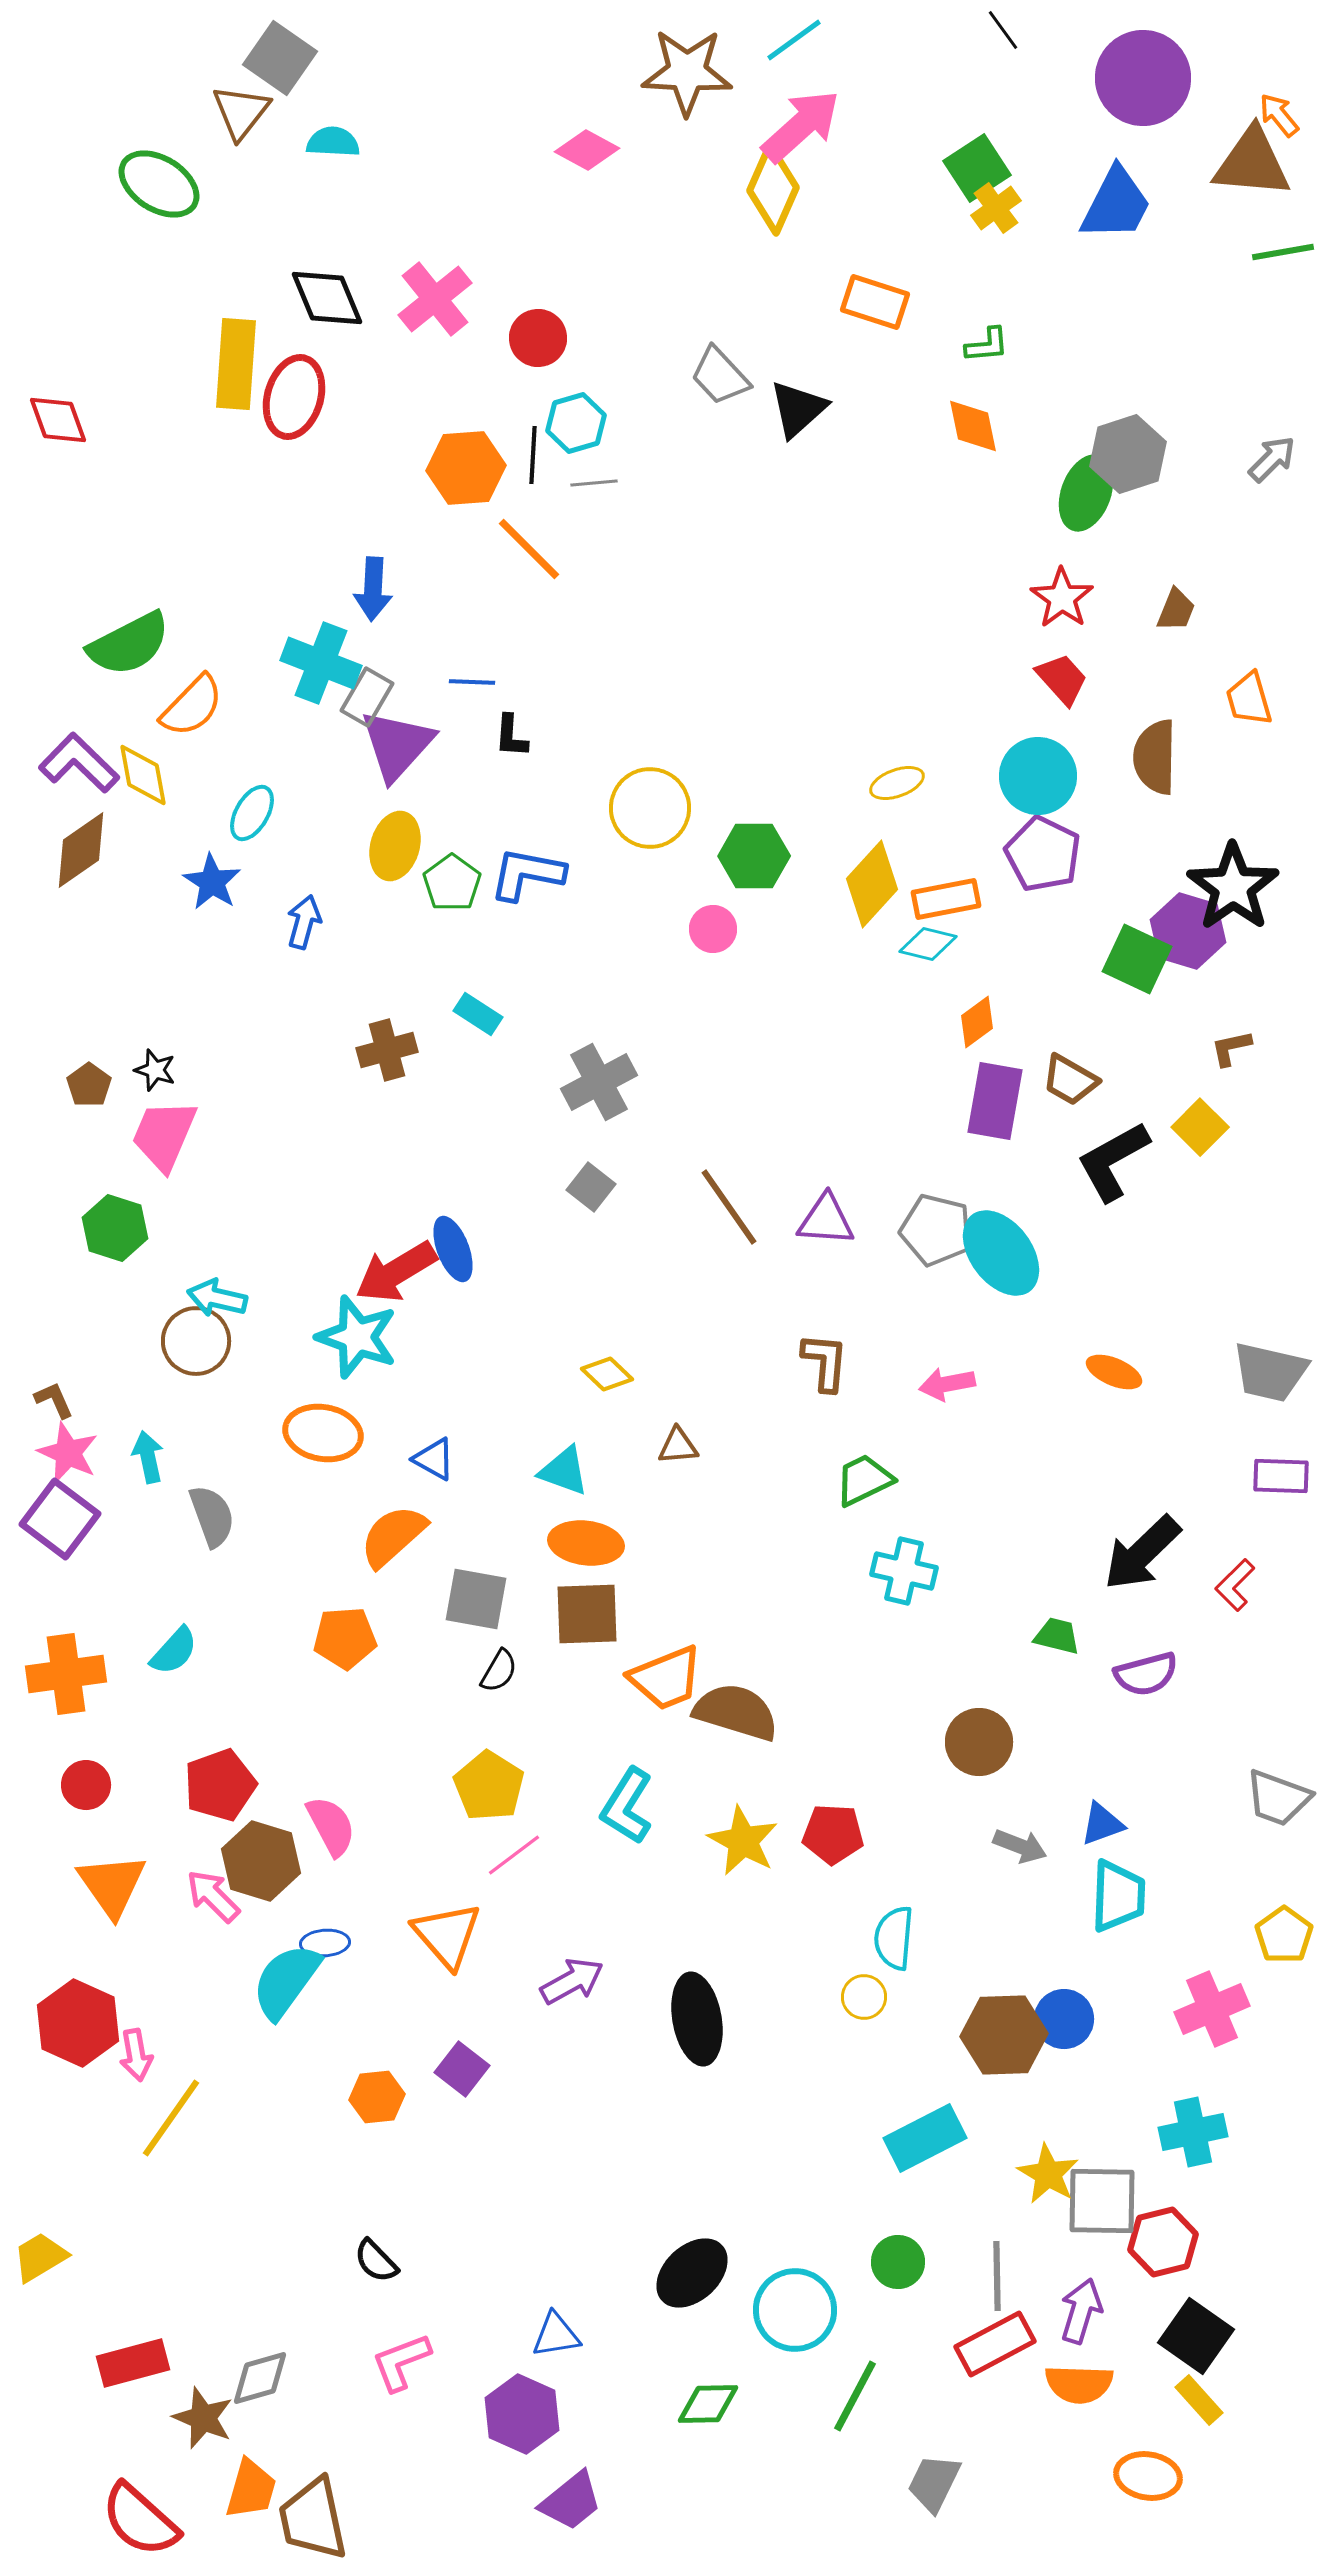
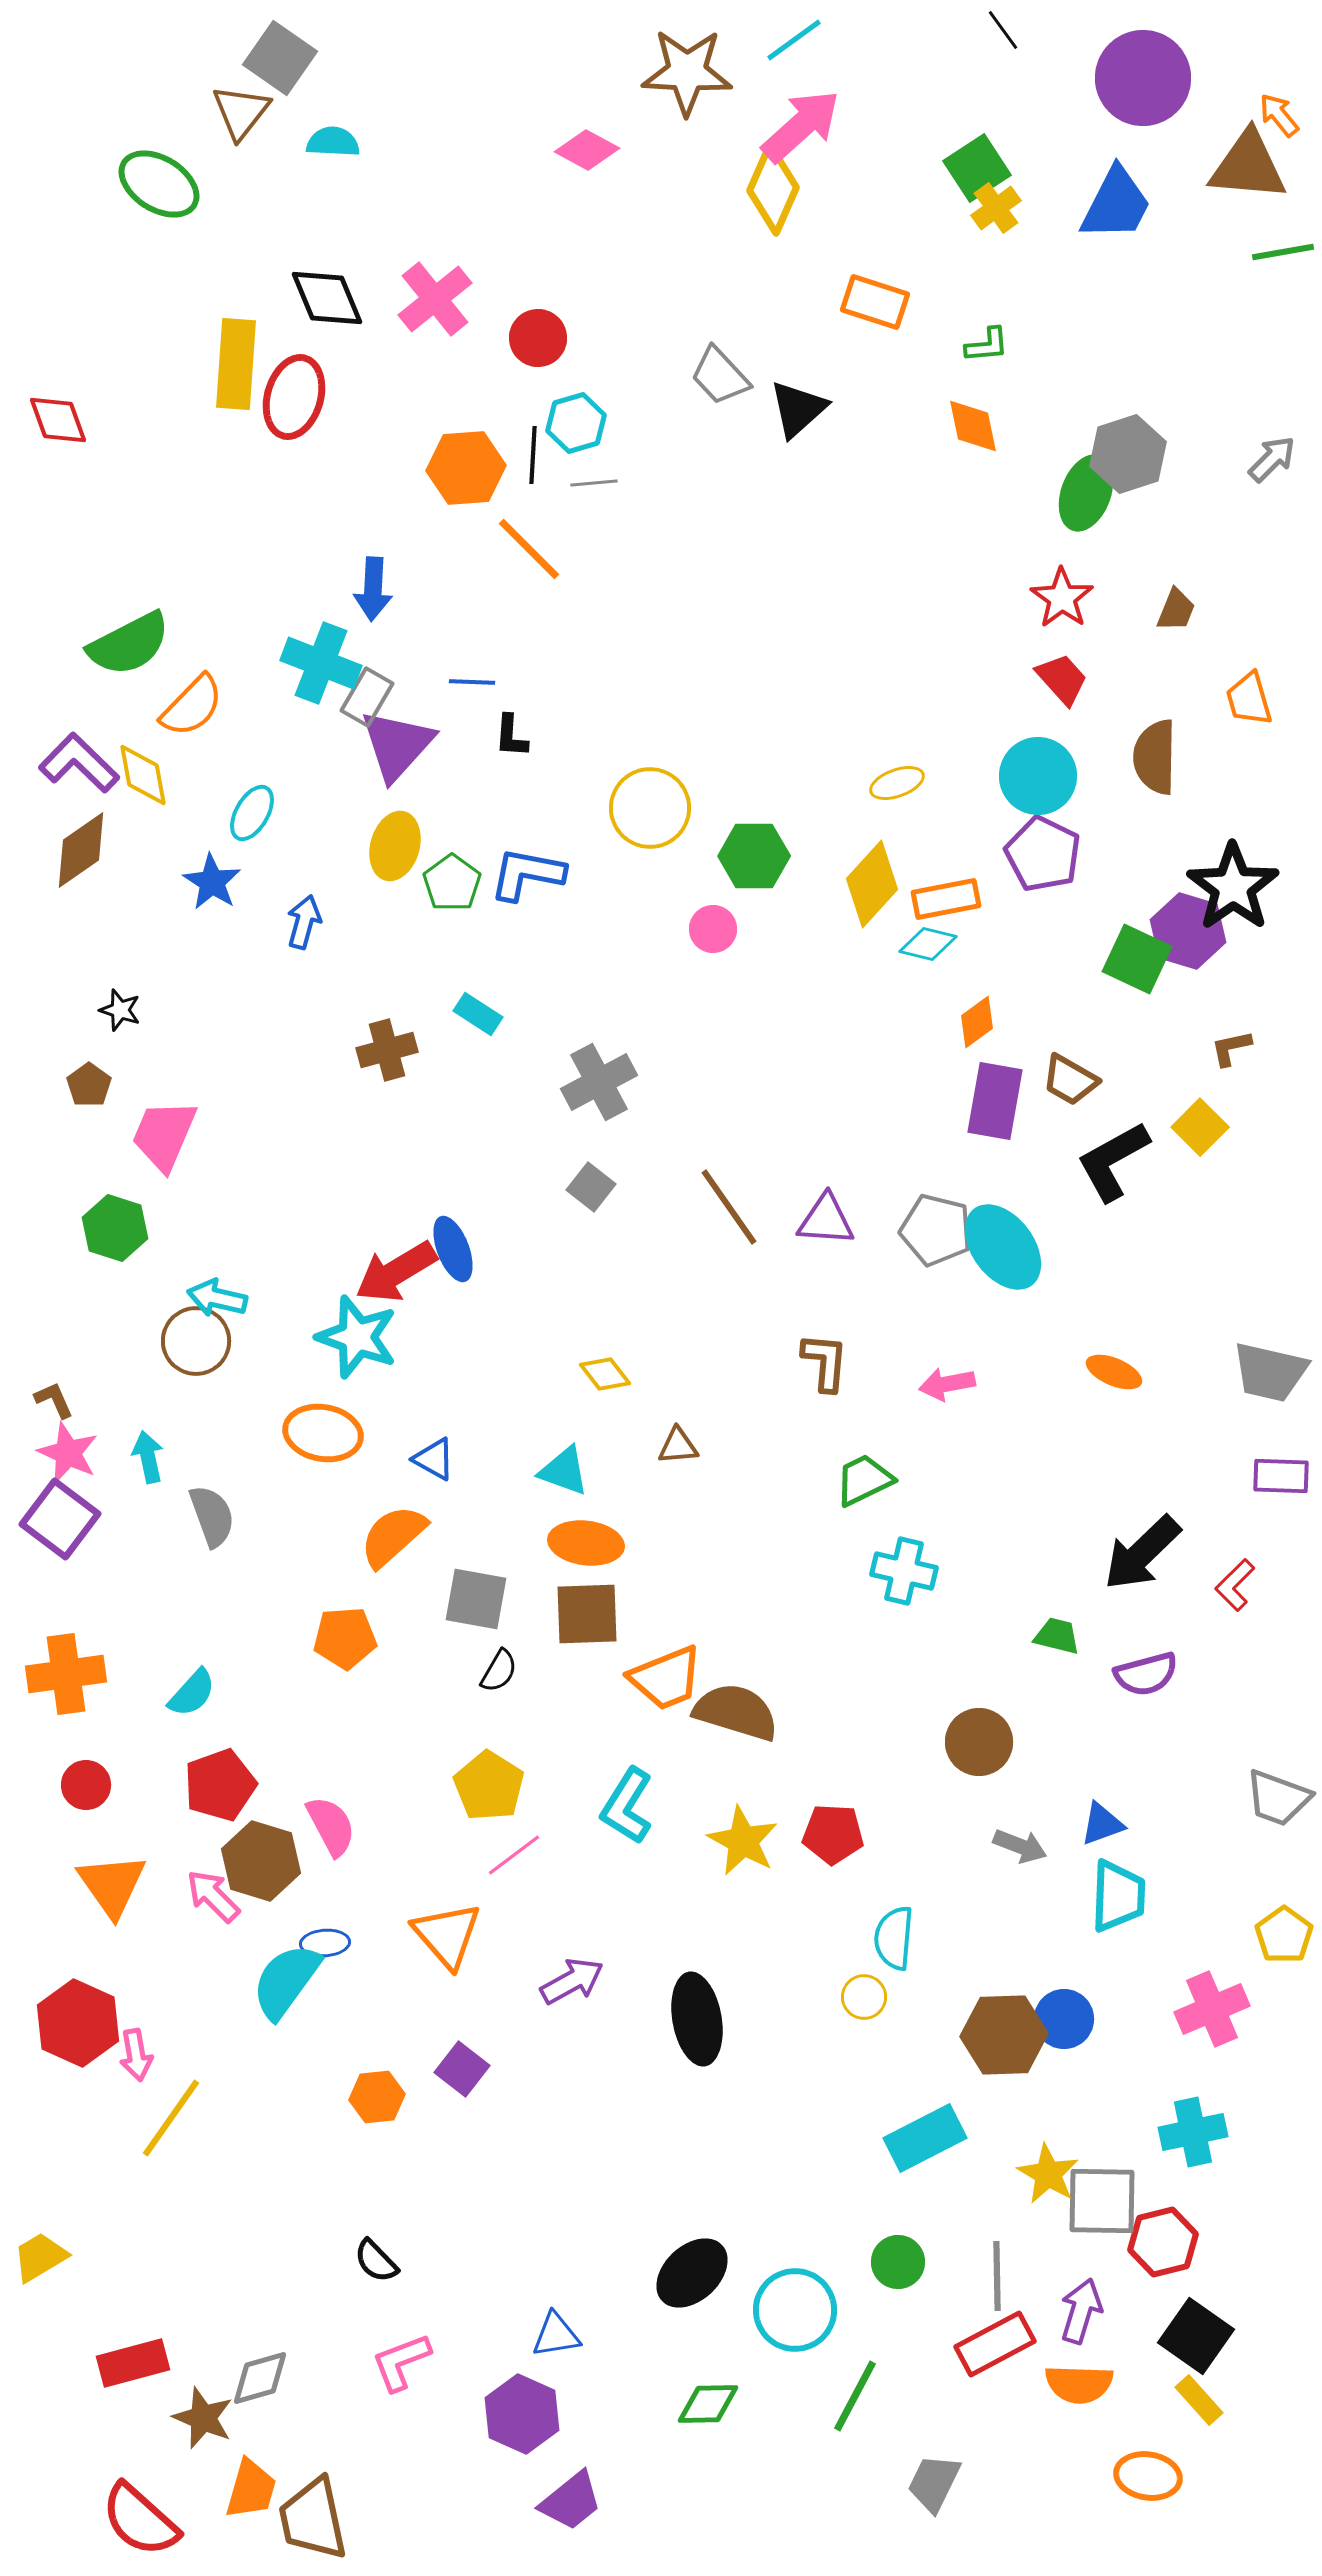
brown triangle at (1252, 163): moved 4 px left, 3 px down
black star at (155, 1070): moved 35 px left, 60 px up
cyan ellipse at (1001, 1253): moved 2 px right, 6 px up
yellow diamond at (607, 1374): moved 2 px left; rotated 9 degrees clockwise
cyan semicircle at (174, 1651): moved 18 px right, 42 px down
